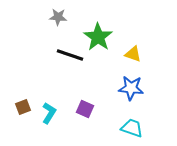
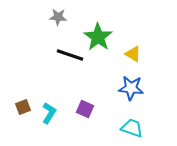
yellow triangle: rotated 12 degrees clockwise
